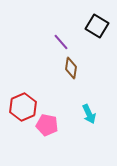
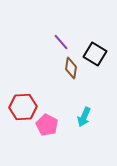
black square: moved 2 px left, 28 px down
red hexagon: rotated 20 degrees clockwise
cyan arrow: moved 5 px left, 3 px down; rotated 48 degrees clockwise
pink pentagon: rotated 15 degrees clockwise
